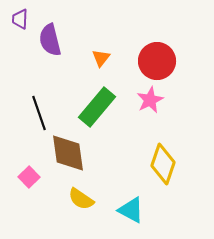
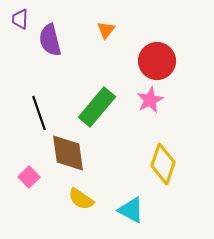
orange triangle: moved 5 px right, 28 px up
